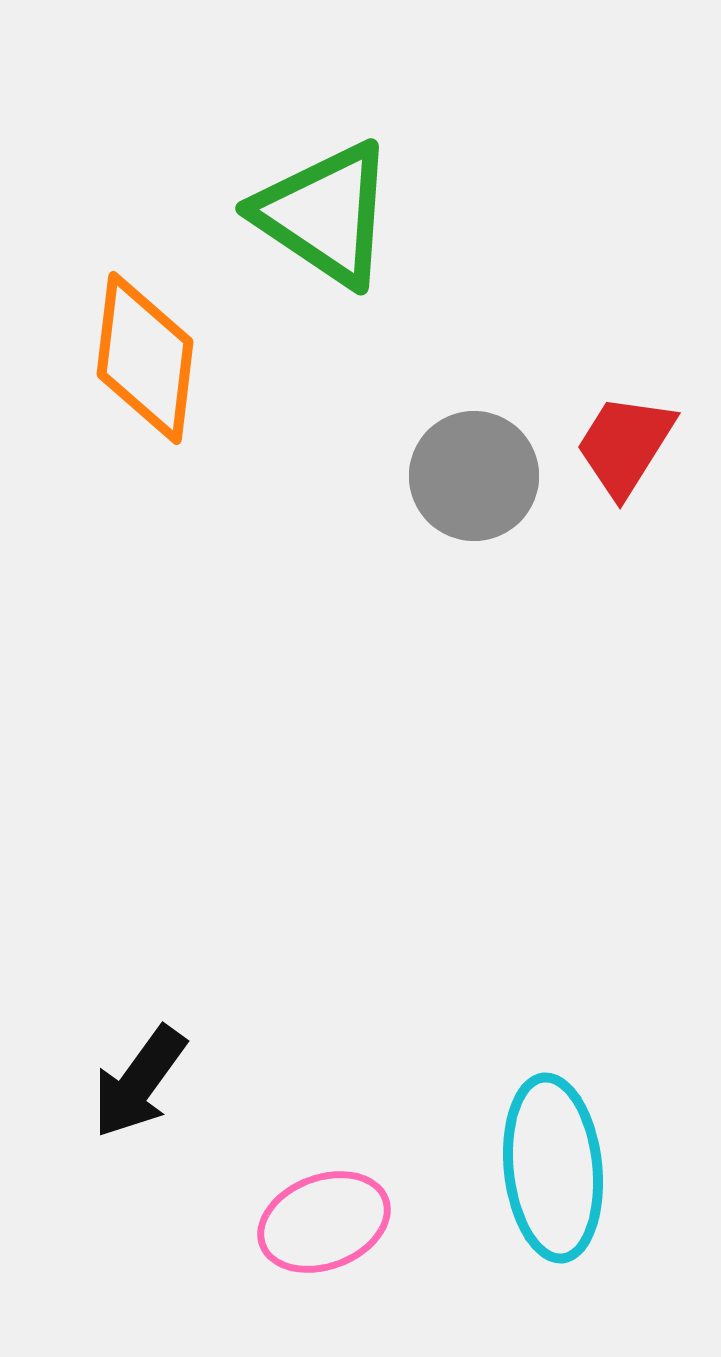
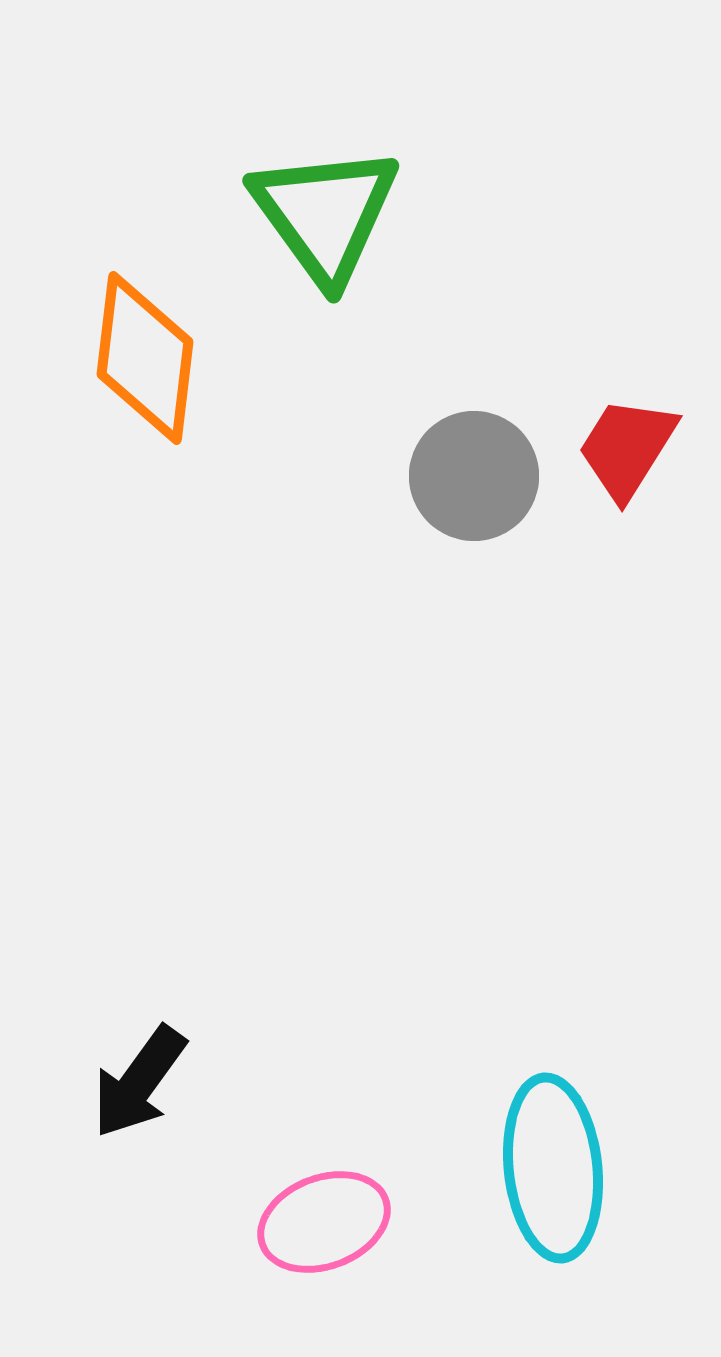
green triangle: rotated 20 degrees clockwise
red trapezoid: moved 2 px right, 3 px down
